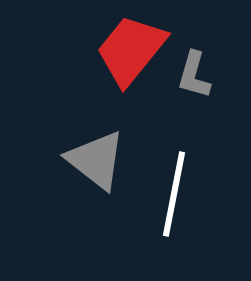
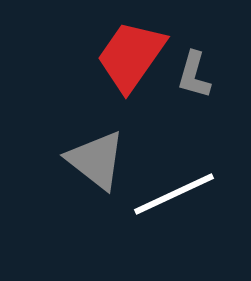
red trapezoid: moved 6 px down; rotated 4 degrees counterclockwise
white line: rotated 54 degrees clockwise
